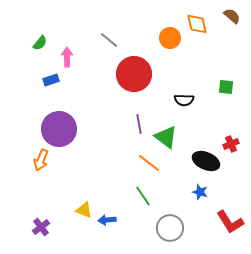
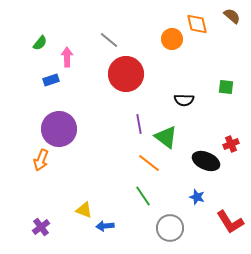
orange circle: moved 2 px right, 1 px down
red circle: moved 8 px left
blue star: moved 3 px left, 5 px down
blue arrow: moved 2 px left, 6 px down
